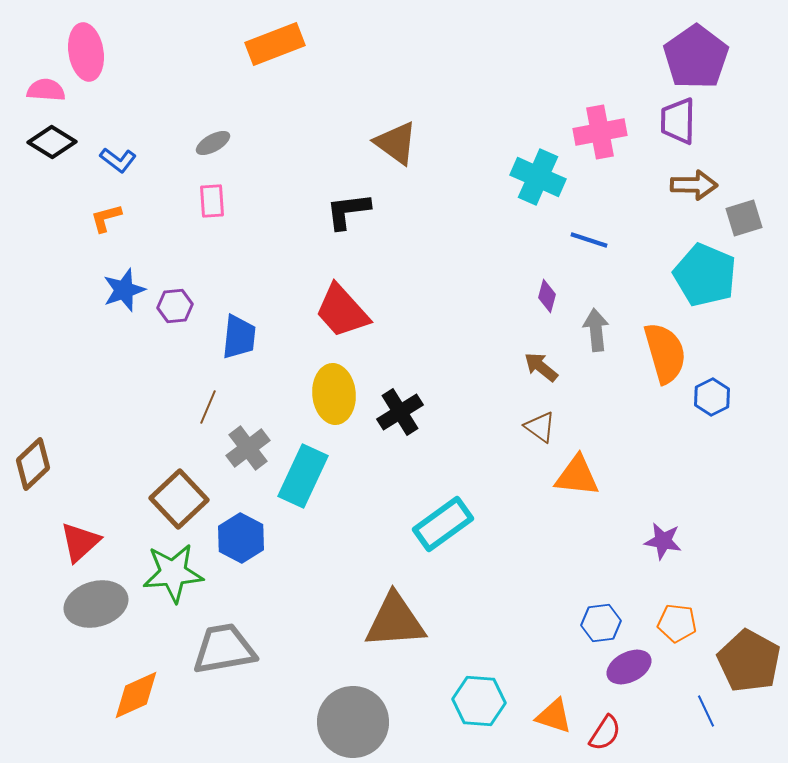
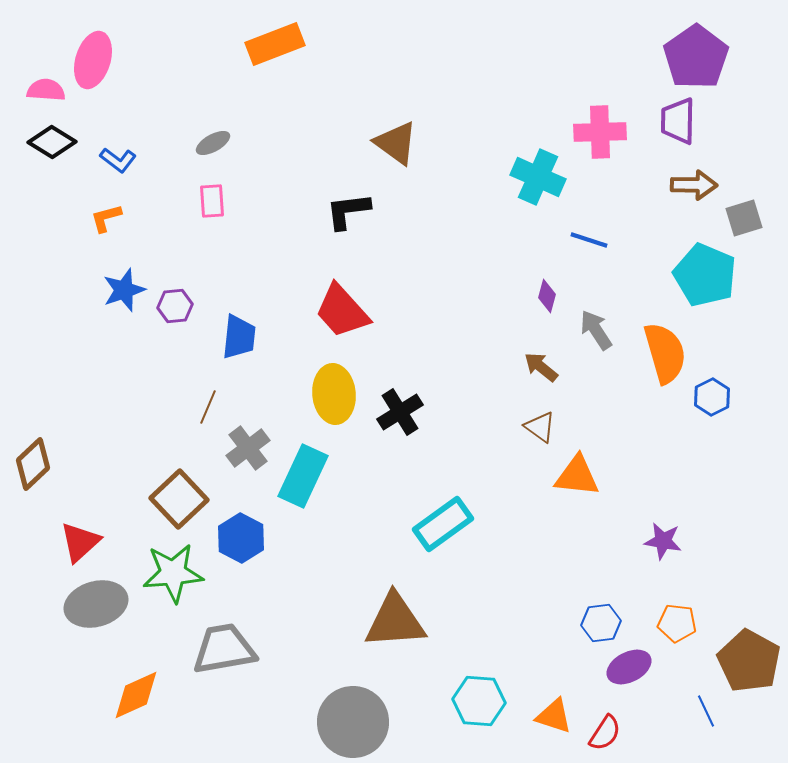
pink ellipse at (86, 52): moved 7 px right, 8 px down; rotated 26 degrees clockwise
pink cross at (600, 132): rotated 9 degrees clockwise
gray arrow at (596, 330): rotated 27 degrees counterclockwise
